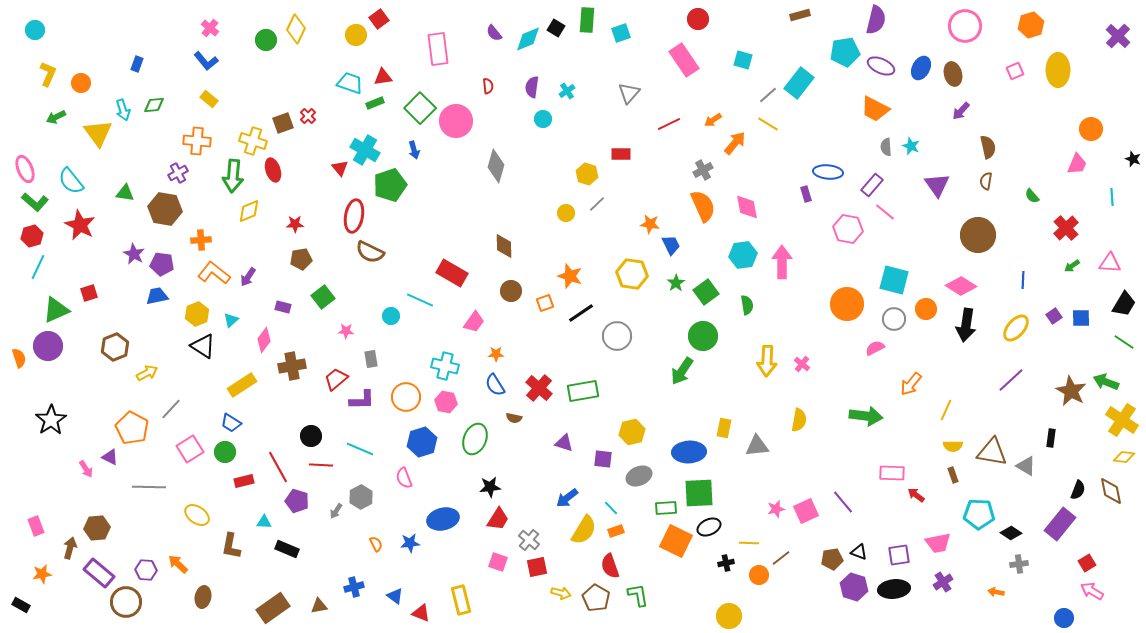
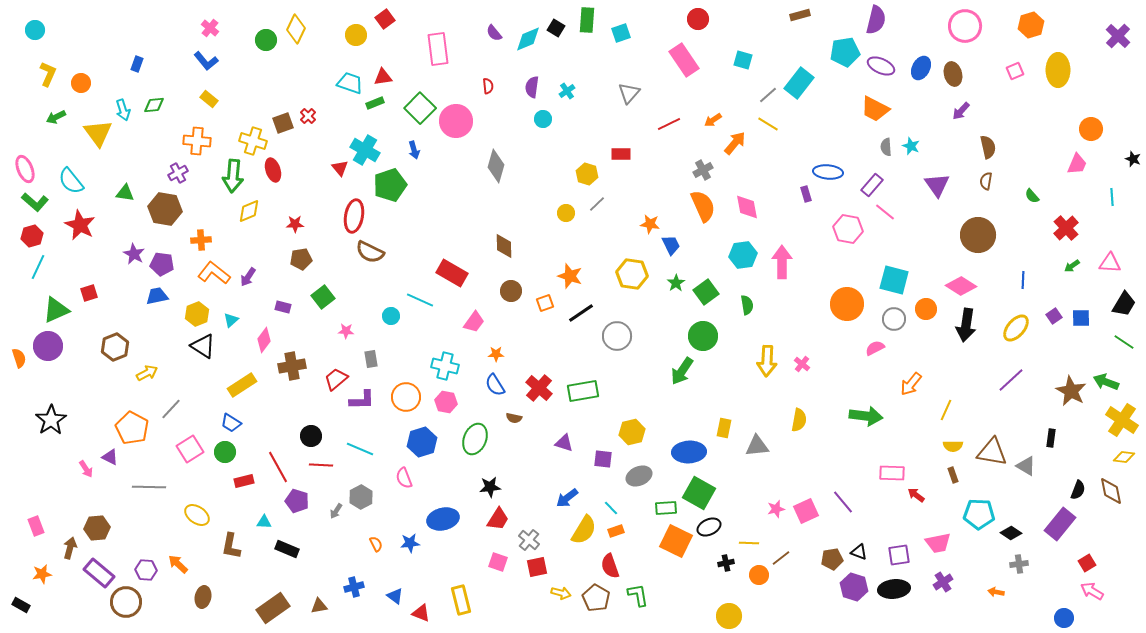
red square at (379, 19): moved 6 px right
green square at (699, 493): rotated 32 degrees clockwise
